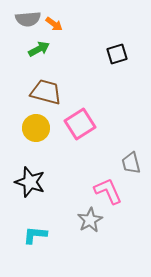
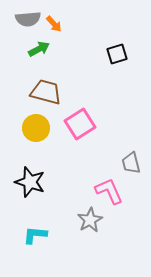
orange arrow: rotated 12 degrees clockwise
pink L-shape: moved 1 px right
